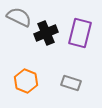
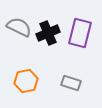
gray semicircle: moved 10 px down
black cross: moved 2 px right
orange hexagon: rotated 25 degrees clockwise
